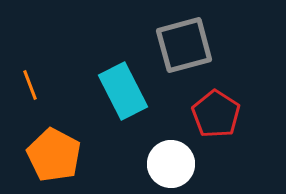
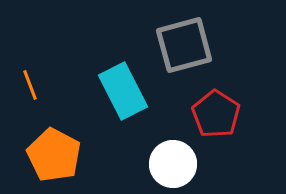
white circle: moved 2 px right
